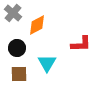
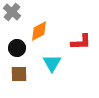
gray cross: moved 1 px left, 1 px up
orange diamond: moved 2 px right, 6 px down
red L-shape: moved 2 px up
cyan triangle: moved 5 px right
